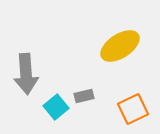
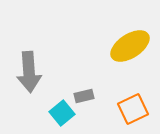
yellow ellipse: moved 10 px right
gray arrow: moved 3 px right, 2 px up
cyan square: moved 6 px right, 6 px down
